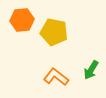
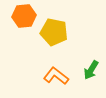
orange hexagon: moved 2 px right, 4 px up
orange L-shape: moved 1 px up
